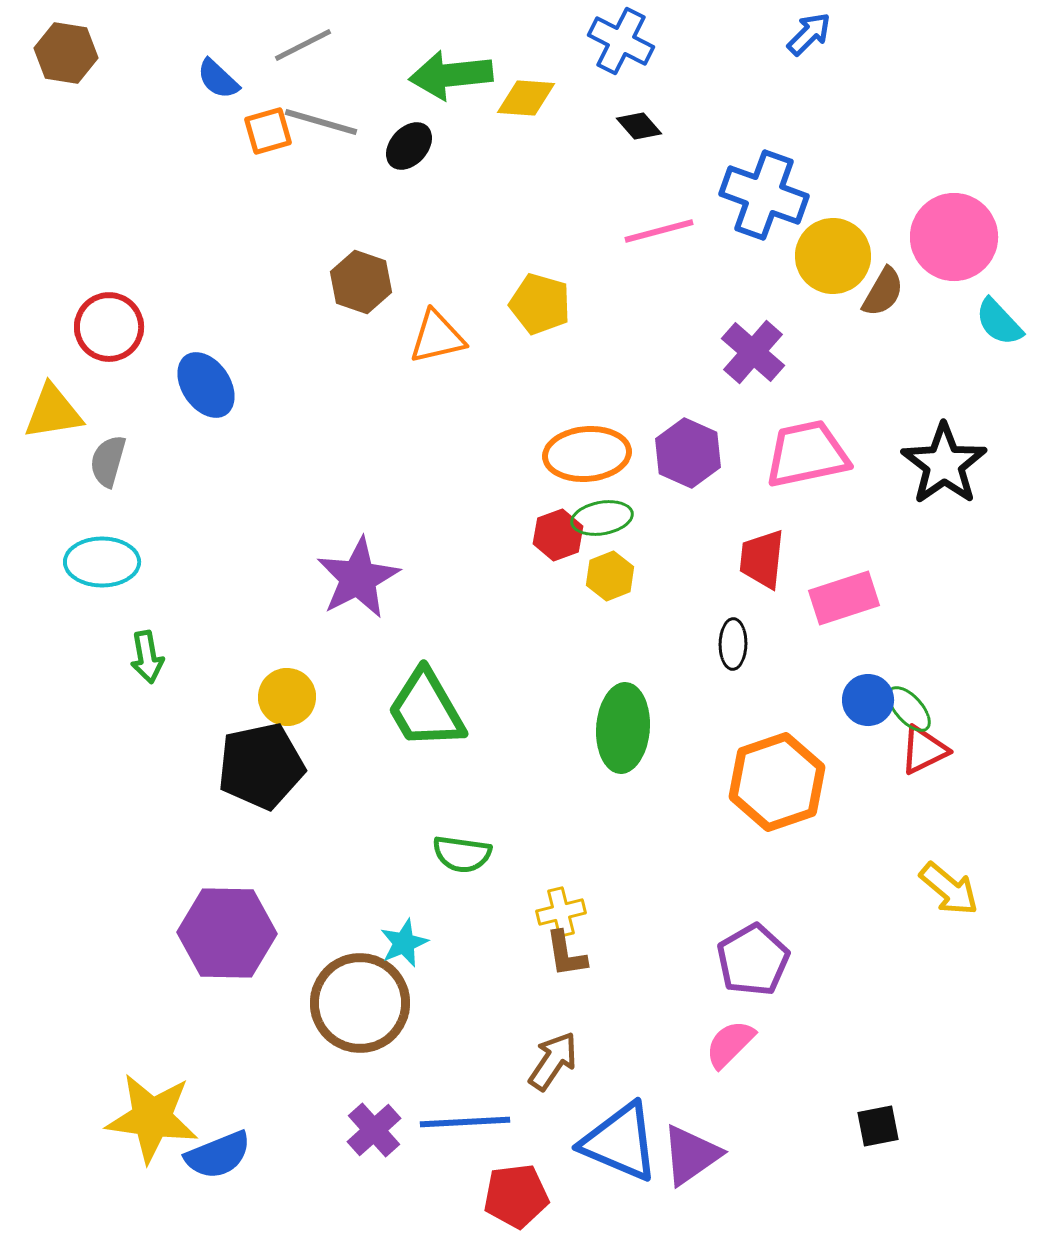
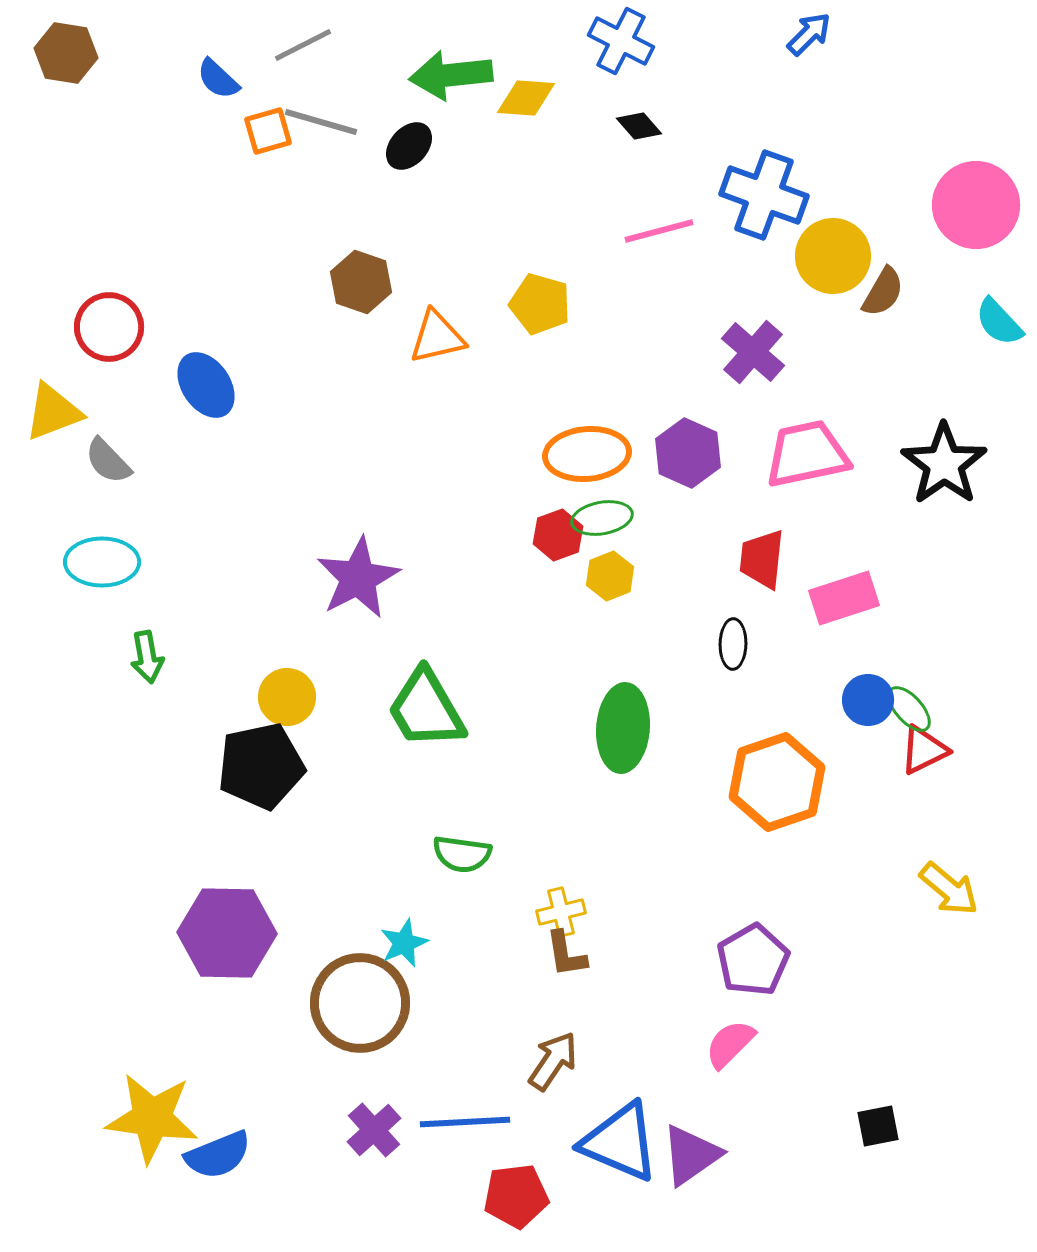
pink circle at (954, 237): moved 22 px right, 32 px up
yellow triangle at (53, 412): rotated 12 degrees counterclockwise
gray semicircle at (108, 461): rotated 60 degrees counterclockwise
